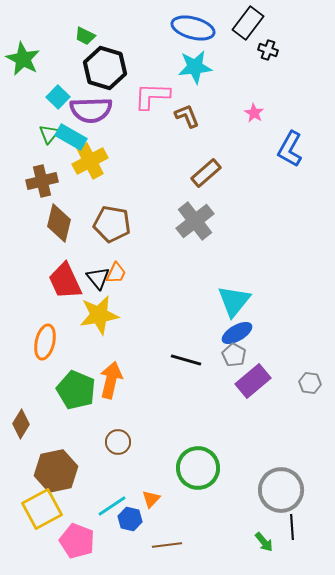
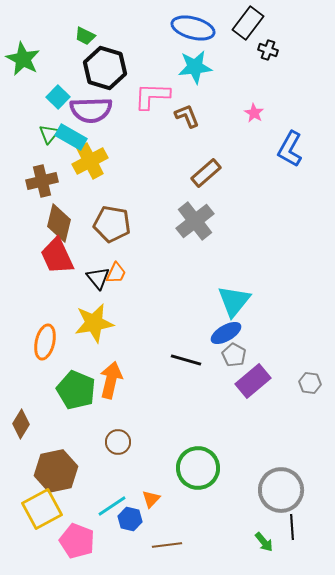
red trapezoid at (65, 281): moved 8 px left, 25 px up
yellow star at (99, 315): moved 5 px left, 8 px down
blue ellipse at (237, 333): moved 11 px left
